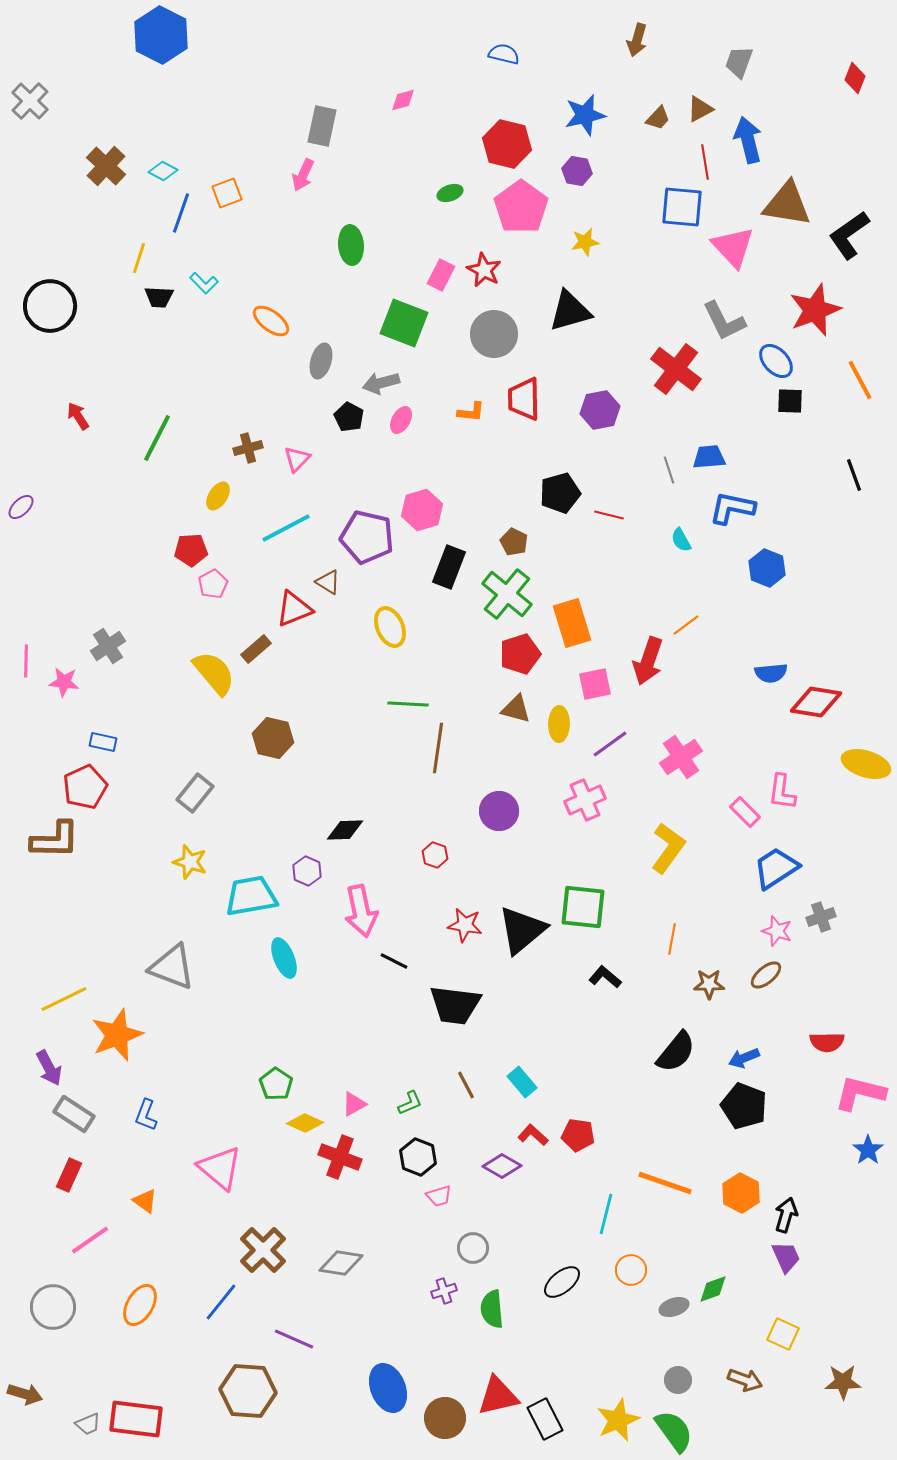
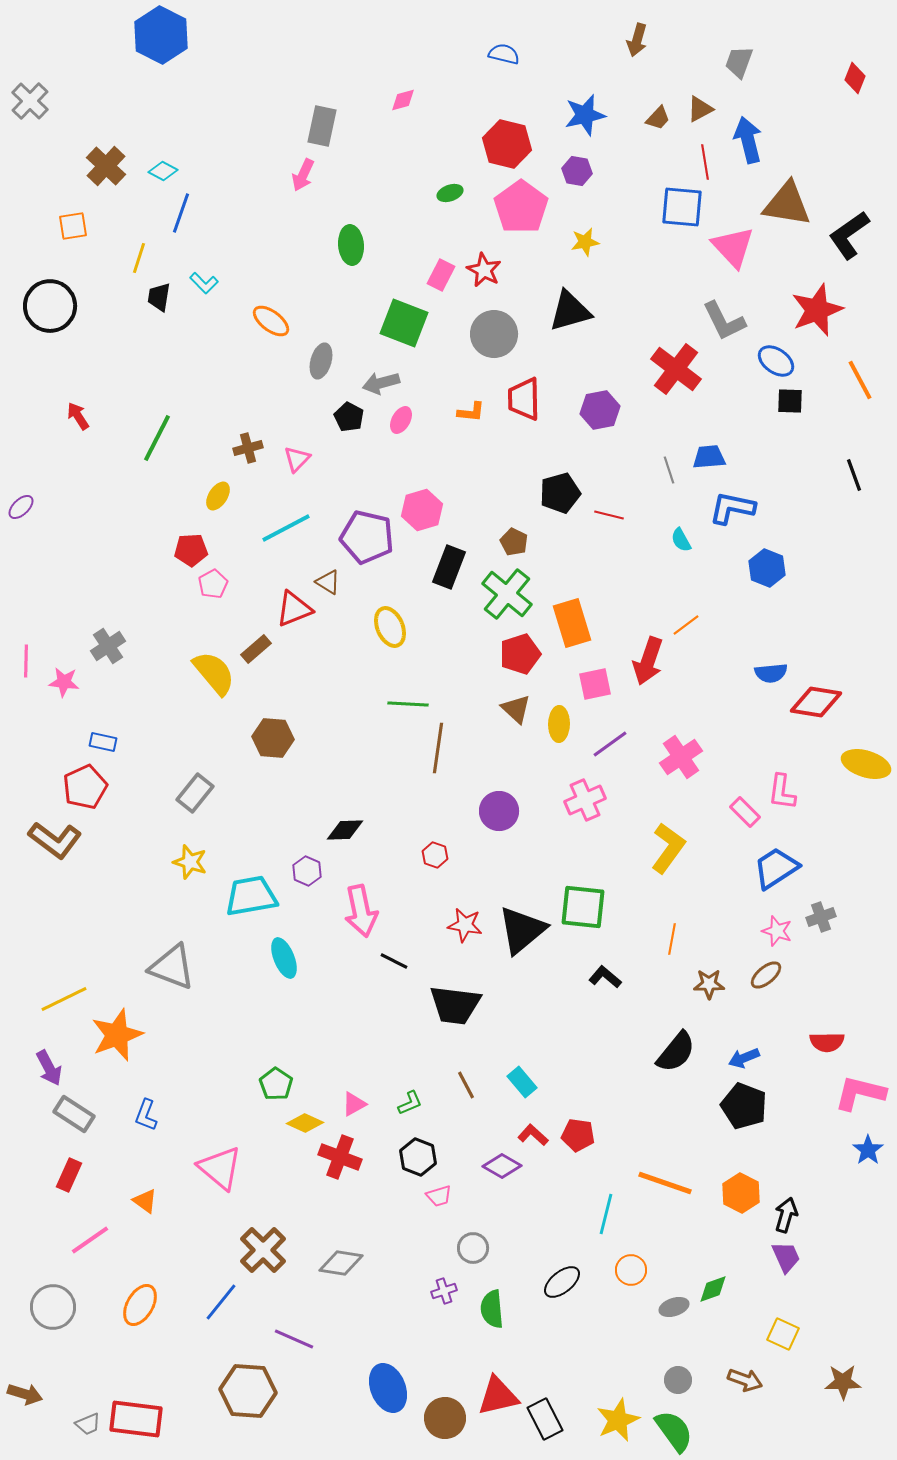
orange square at (227, 193): moved 154 px left, 33 px down; rotated 12 degrees clockwise
black trapezoid at (159, 297): rotated 96 degrees clockwise
red star at (815, 310): moved 2 px right
blue ellipse at (776, 361): rotated 12 degrees counterclockwise
brown triangle at (516, 709): rotated 28 degrees clockwise
brown hexagon at (273, 738): rotated 9 degrees counterclockwise
brown L-shape at (55, 840): rotated 36 degrees clockwise
